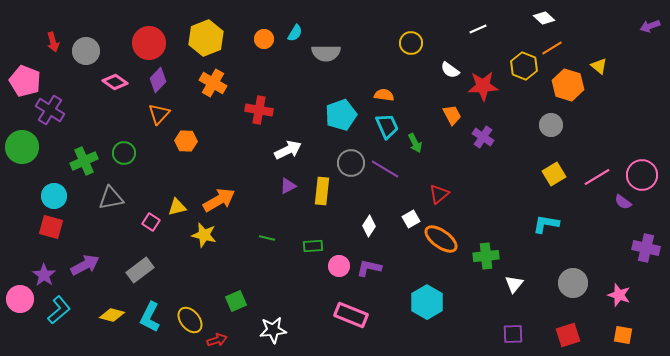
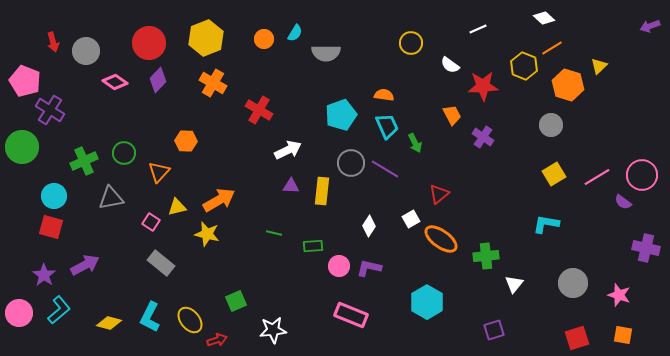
yellow triangle at (599, 66): rotated 36 degrees clockwise
white semicircle at (450, 70): moved 5 px up
red cross at (259, 110): rotated 20 degrees clockwise
orange triangle at (159, 114): moved 58 px down
purple triangle at (288, 186): moved 3 px right; rotated 30 degrees clockwise
yellow star at (204, 235): moved 3 px right, 1 px up
green line at (267, 238): moved 7 px right, 5 px up
gray rectangle at (140, 270): moved 21 px right, 7 px up; rotated 76 degrees clockwise
pink circle at (20, 299): moved 1 px left, 14 px down
yellow diamond at (112, 315): moved 3 px left, 8 px down
purple square at (513, 334): moved 19 px left, 4 px up; rotated 15 degrees counterclockwise
red square at (568, 335): moved 9 px right, 3 px down
